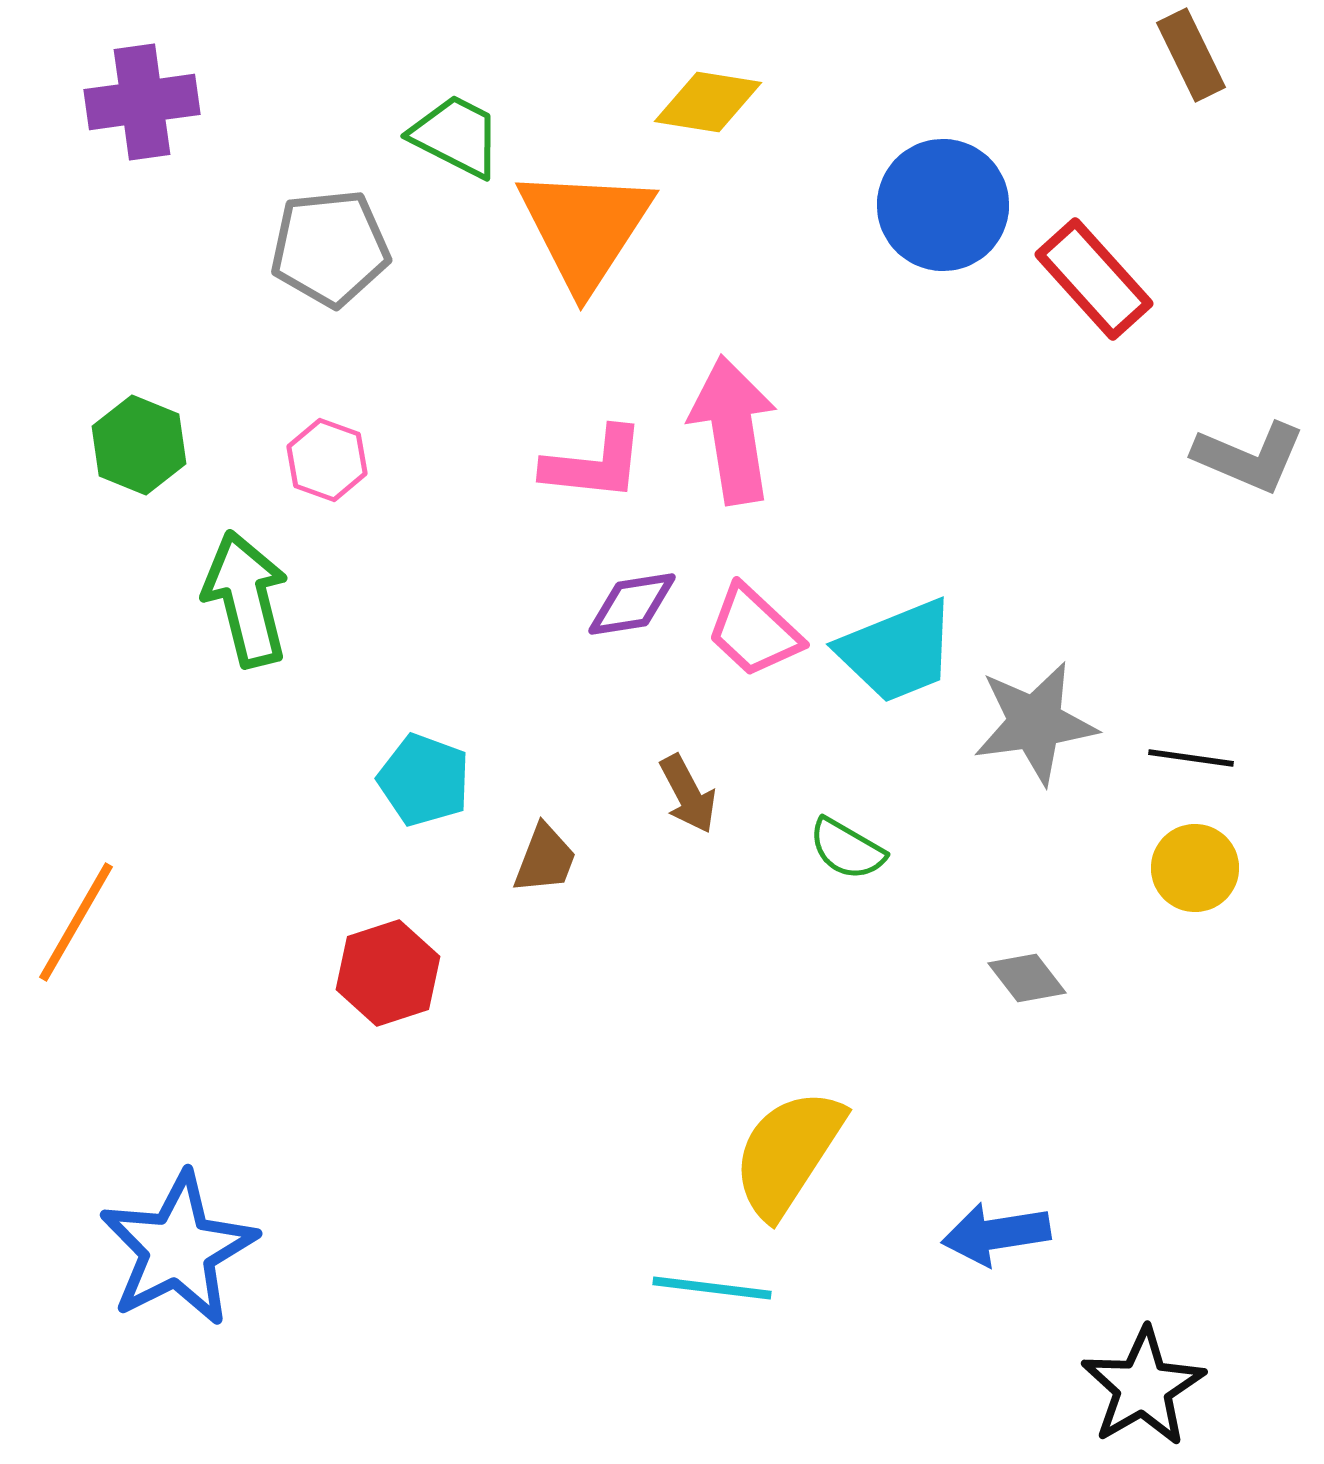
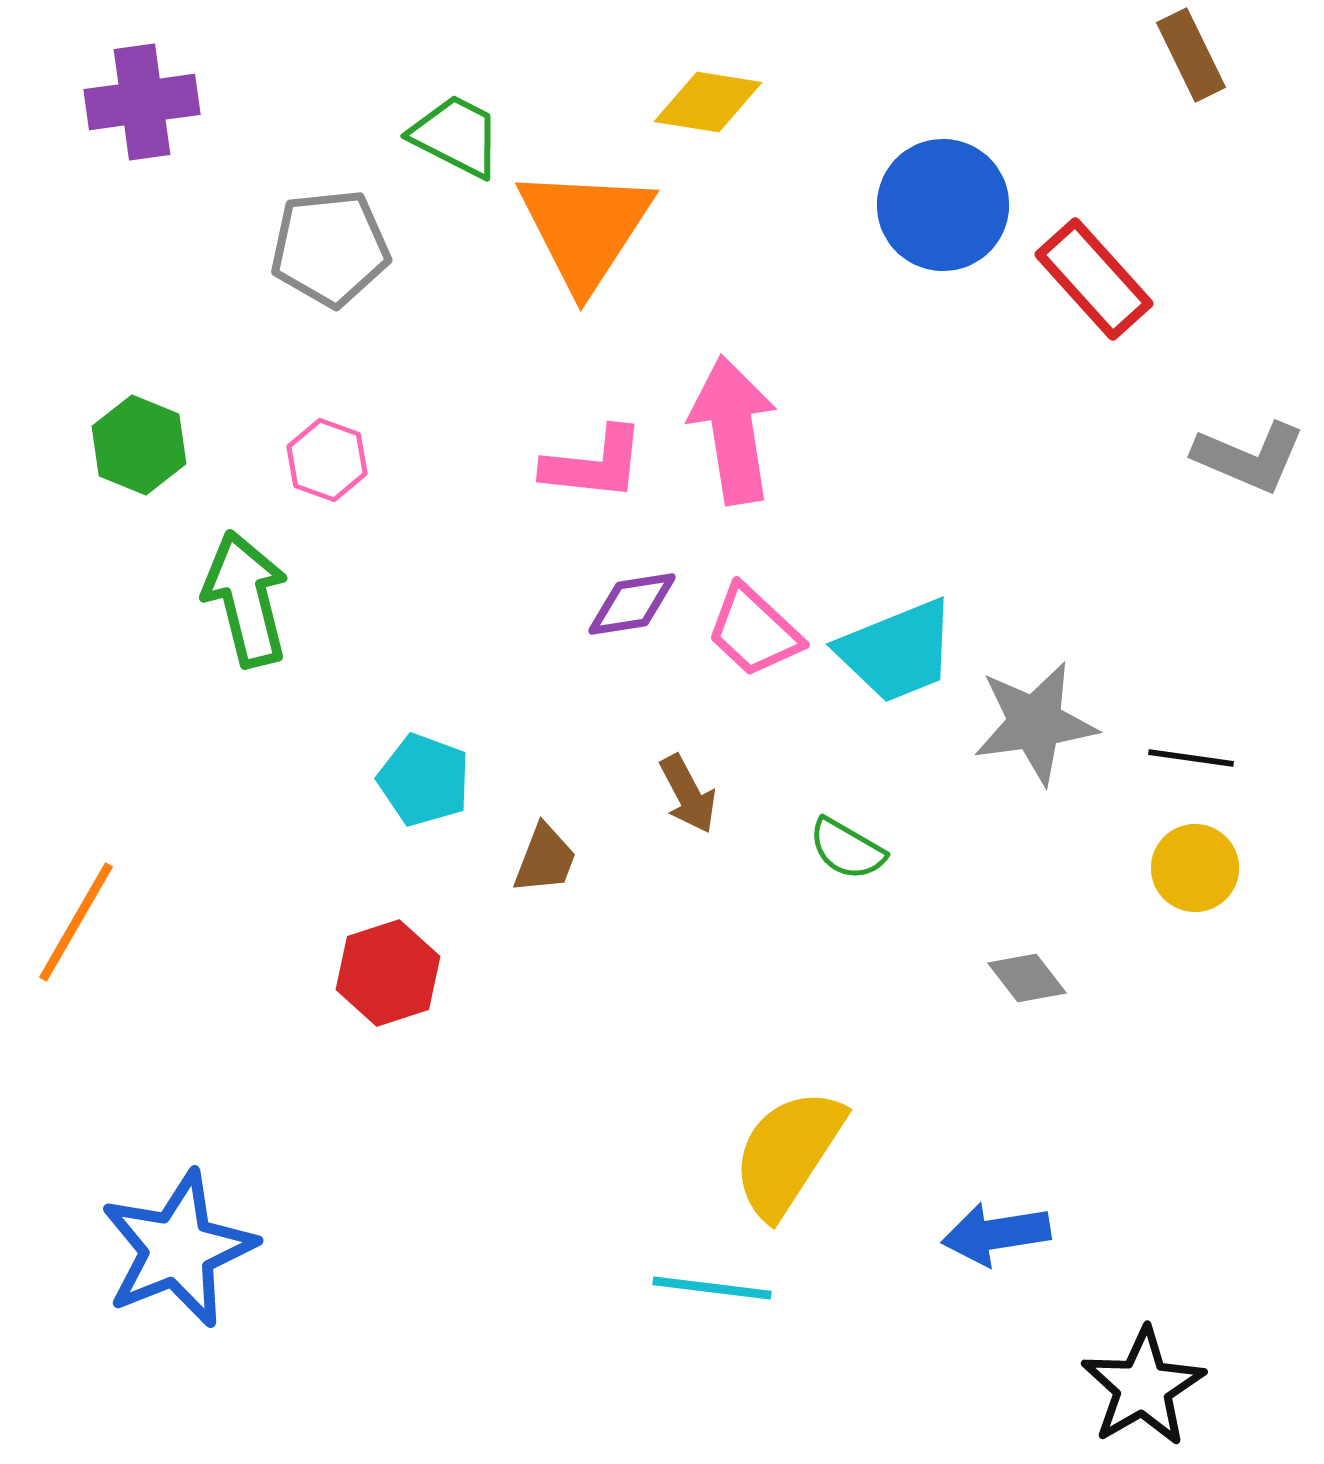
blue star: rotated 5 degrees clockwise
